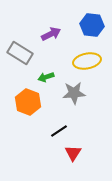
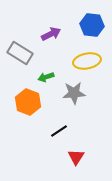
red triangle: moved 3 px right, 4 px down
